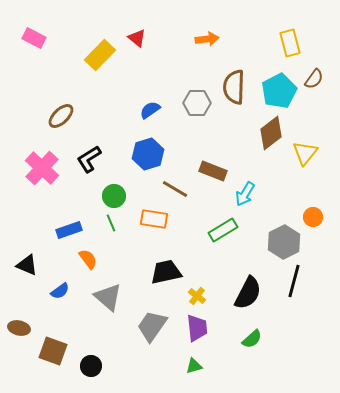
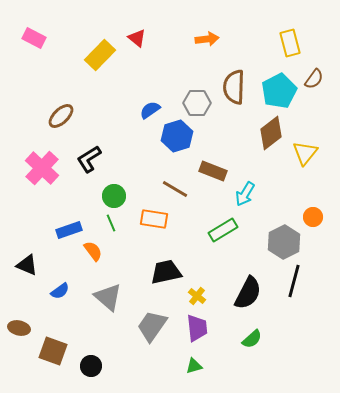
blue hexagon at (148, 154): moved 29 px right, 18 px up
orange semicircle at (88, 259): moved 5 px right, 8 px up
